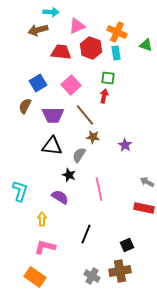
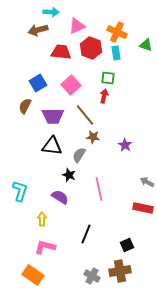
purple trapezoid: moved 1 px down
red rectangle: moved 1 px left
orange rectangle: moved 2 px left, 2 px up
